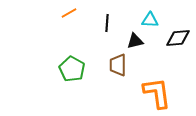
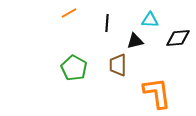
green pentagon: moved 2 px right, 1 px up
